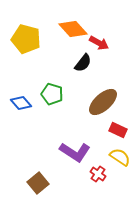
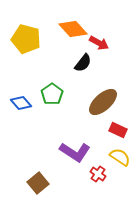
green pentagon: rotated 20 degrees clockwise
